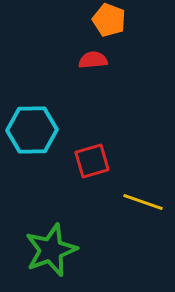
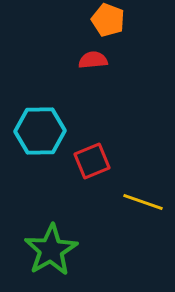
orange pentagon: moved 1 px left
cyan hexagon: moved 8 px right, 1 px down
red square: rotated 6 degrees counterclockwise
green star: rotated 10 degrees counterclockwise
